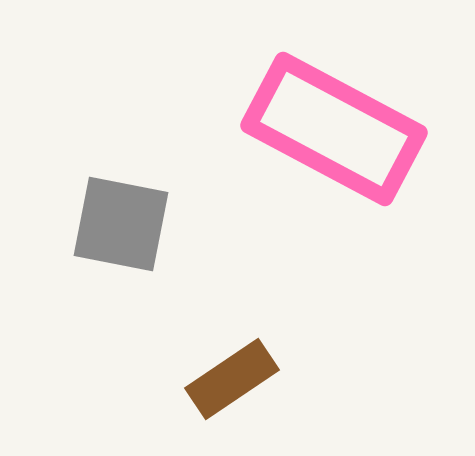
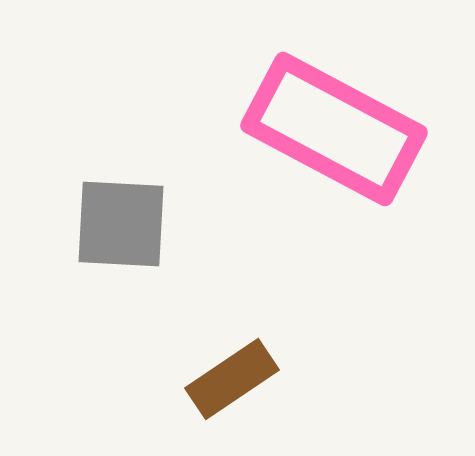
gray square: rotated 8 degrees counterclockwise
